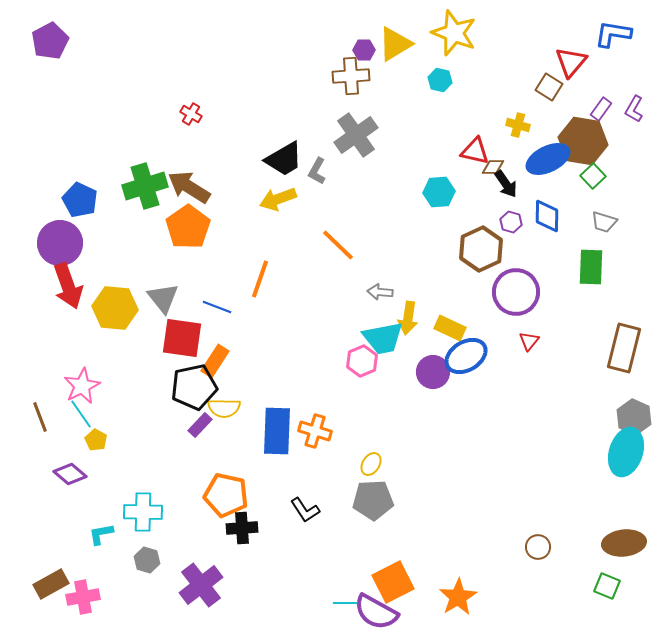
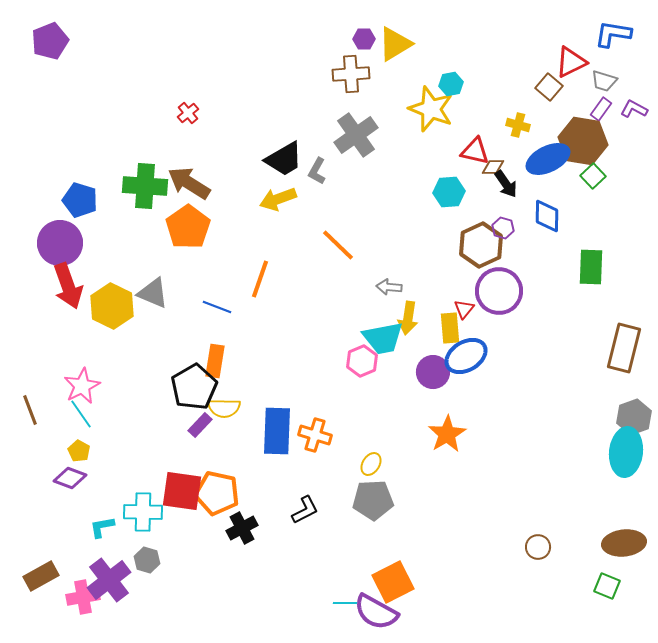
yellow star at (454, 33): moved 23 px left, 76 px down
purple pentagon at (50, 41): rotated 6 degrees clockwise
purple hexagon at (364, 50): moved 11 px up
red triangle at (571, 62): rotated 24 degrees clockwise
brown cross at (351, 76): moved 2 px up
cyan hexagon at (440, 80): moved 11 px right, 4 px down; rotated 25 degrees counterclockwise
brown square at (549, 87): rotated 8 degrees clockwise
purple L-shape at (634, 109): rotated 88 degrees clockwise
red cross at (191, 114): moved 3 px left, 1 px up; rotated 20 degrees clockwise
green cross at (145, 186): rotated 21 degrees clockwise
brown arrow at (189, 187): moved 4 px up
cyan hexagon at (439, 192): moved 10 px right
blue pentagon at (80, 200): rotated 8 degrees counterclockwise
purple hexagon at (511, 222): moved 8 px left, 6 px down
gray trapezoid at (604, 222): moved 141 px up
brown hexagon at (481, 249): moved 4 px up
gray arrow at (380, 292): moved 9 px right, 5 px up
purple circle at (516, 292): moved 17 px left, 1 px up
gray triangle at (163, 298): moved 10 px left, 5 px up; rotated 28 degrees counterclockwise
yellow hexagon at (115, 308): moved 3 px left, 2 px up; rotated 21 degrees clockwise
yellow rectangle at (450, 328): rotated 60 degrees clockwise
red square at (182, 338): moved 153 px down
red triangle at (529, 341): moved 65 px left, 32 px up
orange rectangle at (215, 361): rotated 24 degrees counterclockwise
black pentagon at (194, 387): rotated 18 degrees counterclockwise
brown line at (40, 417): moved 10 px left, 7 px up
gray hexagon at (634, 417): rotated 16 degrees clockwise
orange cross at (315, 431): moved 4 px down
yellow pentagon at (96, 440): moved 17 px left, 11 px down
cyan ellipse at (626, 452): rotated 12 degrees counterclockwise
purple diamond at (70, 474): moved 4 px down; rotated 20 degrees counterclockwise
orange pentagon at (226, 495): moved 9 px left, 2 px up
black L-shape at (305, 510): rotated 84 degrees counterclockwise
black cross at (242, 528): rotated 24 degrees counterclockwise
cyan L-shape at (101, 534): moved 1 px right, 7 px up
brown rectangle at (51, 584): moved 10 px left, 8 px up
purple cross at (201, 585): moved 92 px left, 5 px up
orange star at (458, 597): moved 11 px left, 163 px up
